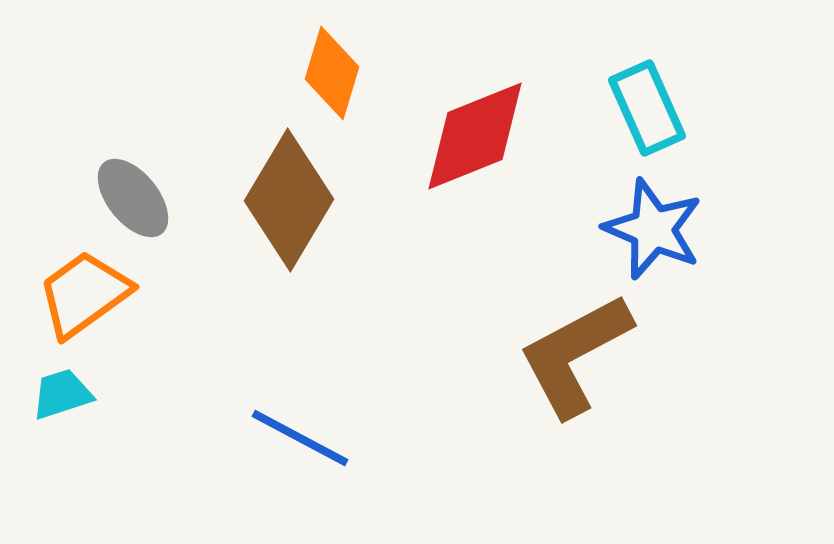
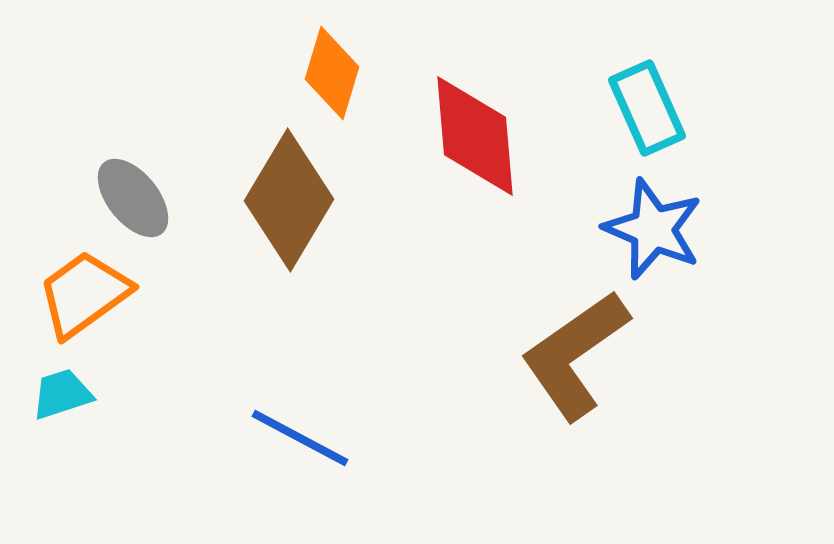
red diamond: rotated 73 degrees counterclockwise
brown L-shape: rotated 7 degrees counterclockwise
